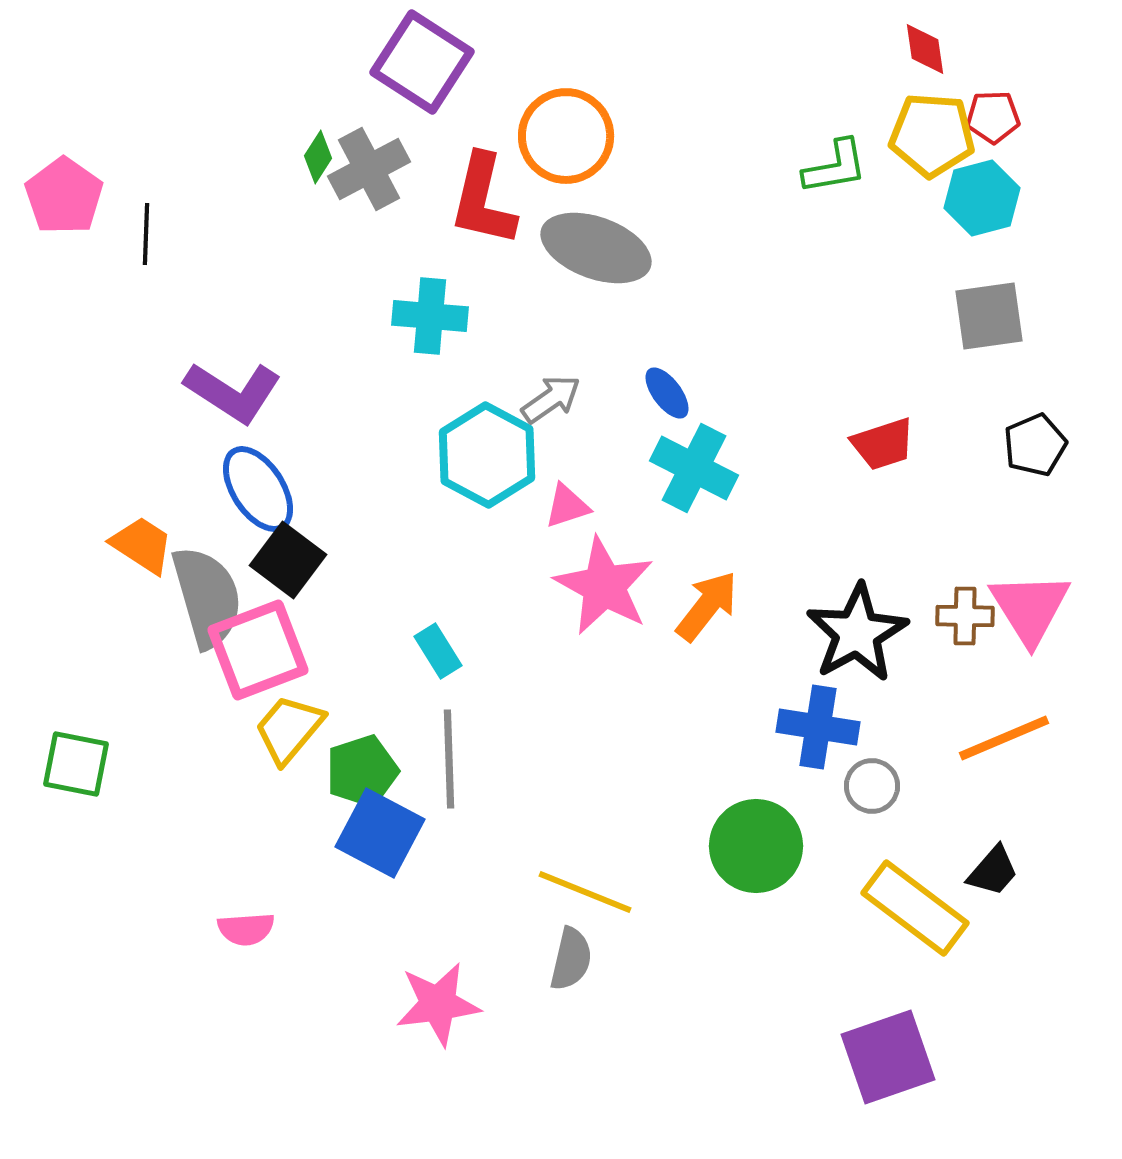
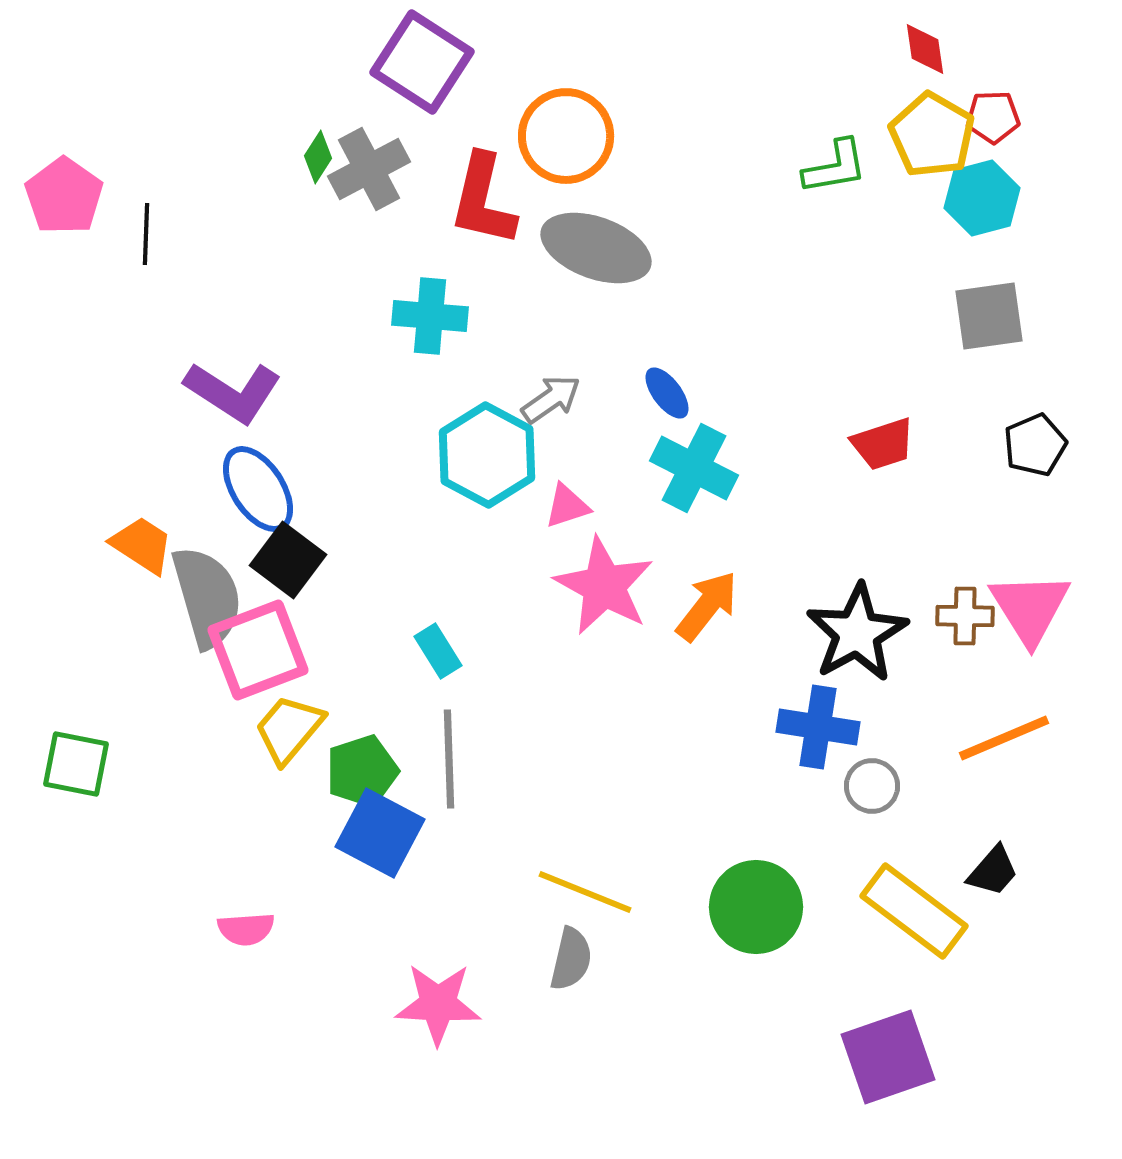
yellow pentagon at (932, 135): rotated 26 degrees clockwise
green circle at (756, 846): moved 61 px down
yellow rectangle at (915, 908): moved 1 px left, 3 px down
pink star at (438, 1004): rotated 10 degrees clockwise
